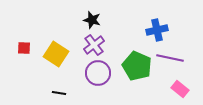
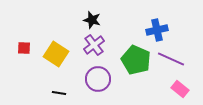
purple line: moved 1 px right, 1 px down; rotated 12 degrees clockwise
green pentagon: moved 1 px left, 6 px up
purple circle: moved 6 px down
